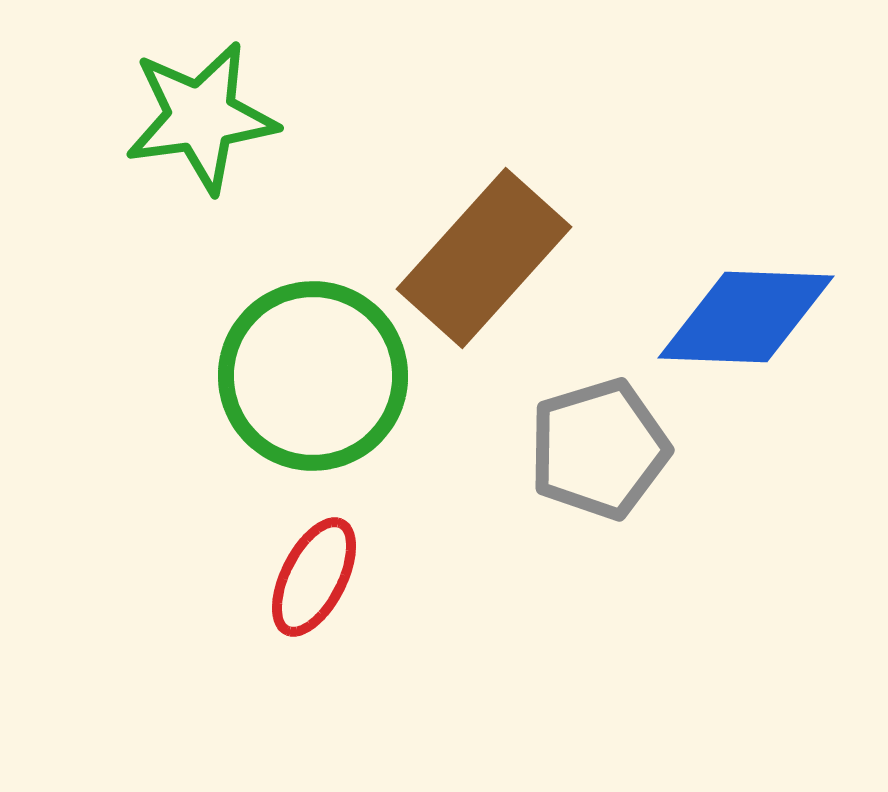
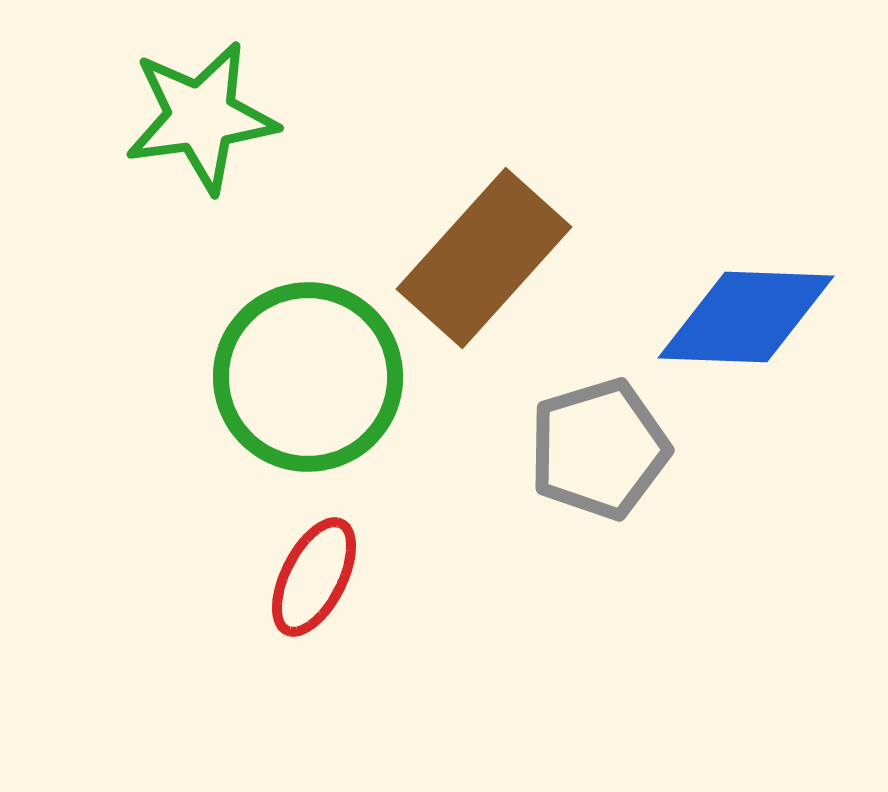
green circle: moved 5 px left, 1 px down
